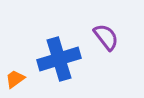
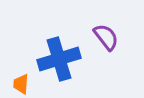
orange trapezoid: moved 6 px right, 5 px down; rotated 50 degrees counterclockwise
